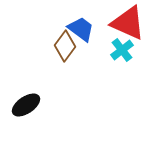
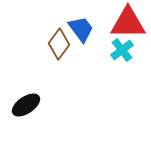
red triangle: rotated 24 degrees counterclockwise
blue trapezoid: rotated 16 degrees clockwise
brown diamond: moved 6 px left, 2 px up
